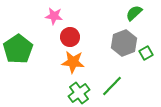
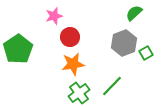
pink star: rotated 24 degrees counterclockwise
orange star: moved 2 px down; rotated 15 degrees counterclockwise
